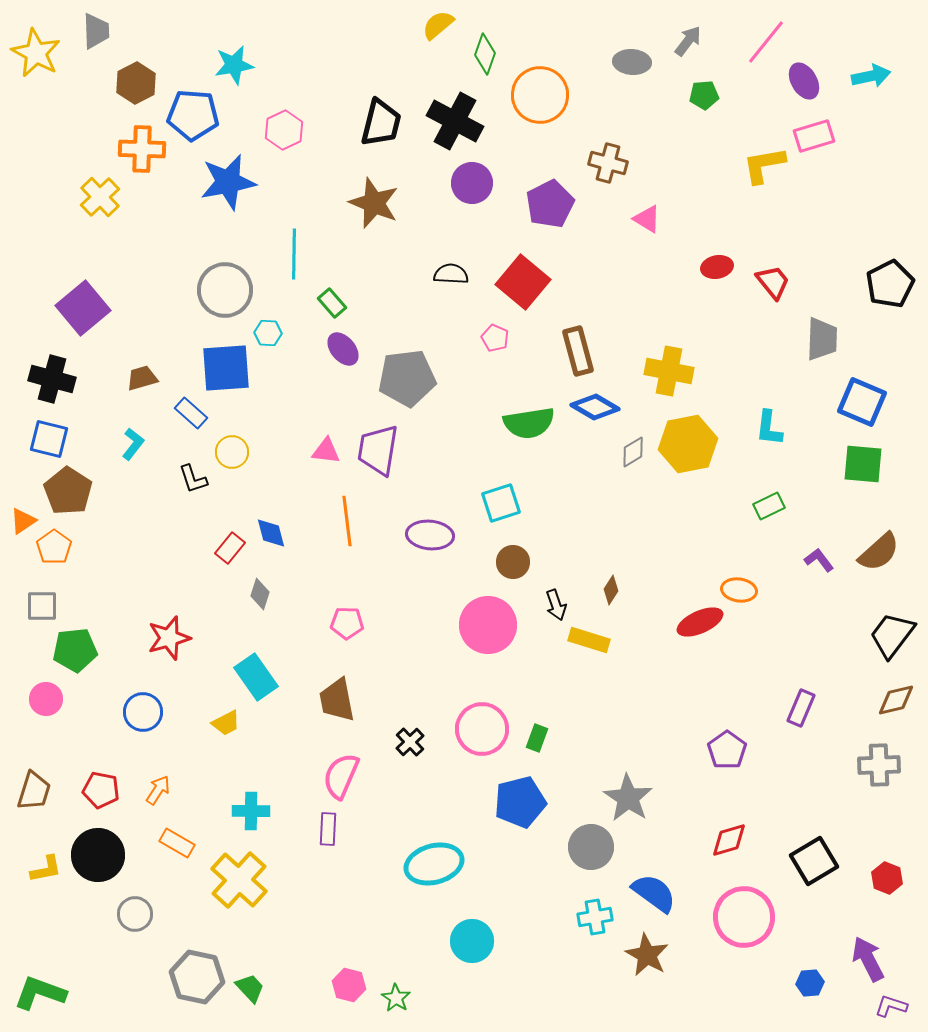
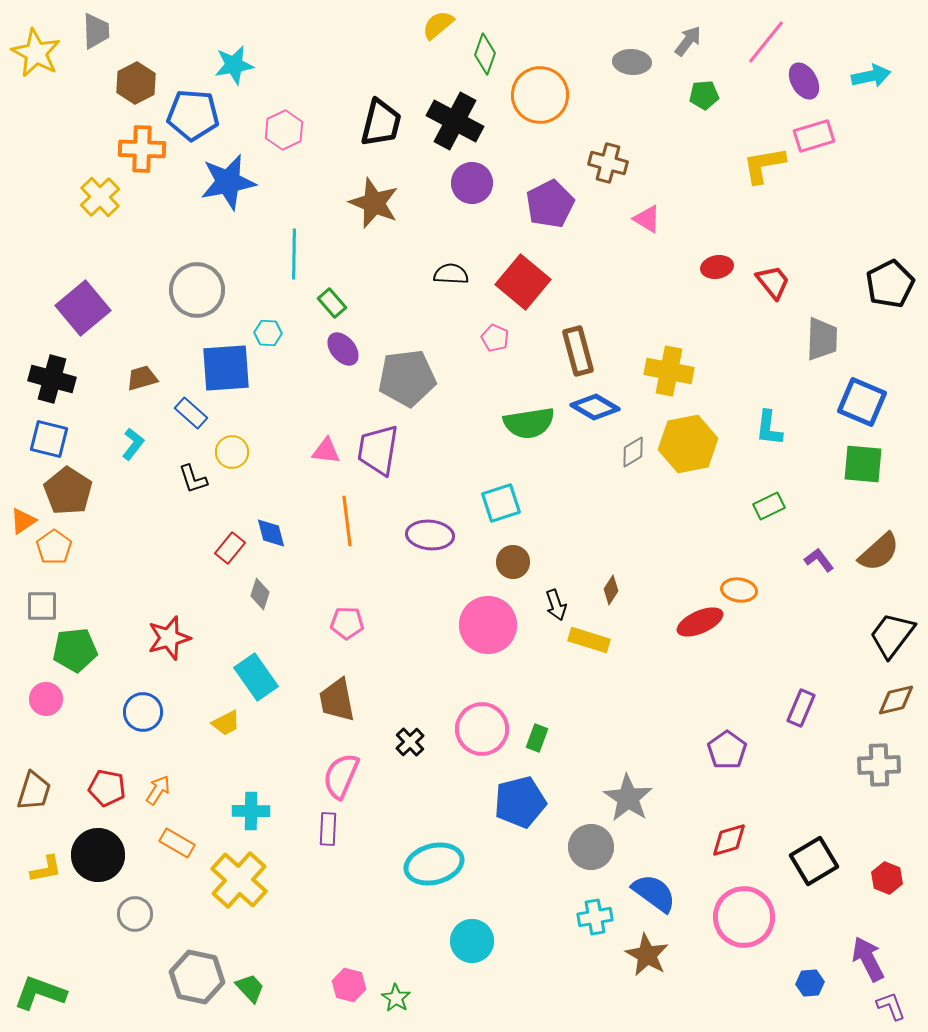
gray circle at (225, 290): moved 28 px left
red pentagon at (101, 790): moved 6 px right, 2 px up
purple L-shape at (891, 1006): rotated 52 degrees clockwise
